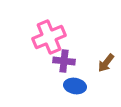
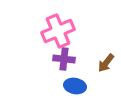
pink cross: moved 9 px right, 6 px up
purple cross: moved 2 px up
